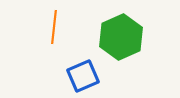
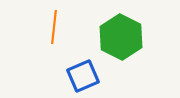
green hexagon: rotated 9 degrees counterclockwise
